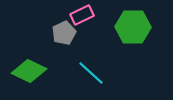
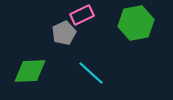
green hexagon: moved 3 px right, 4 px up; rotated 12 degrees counterclockwise
green diamond: moved 1 px right; rotated 28 degrees counterclockwise
